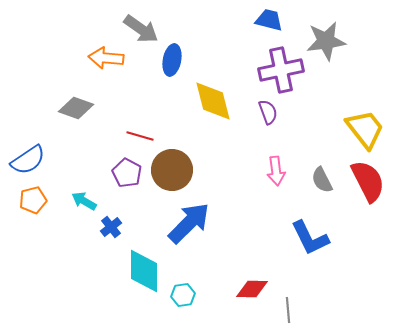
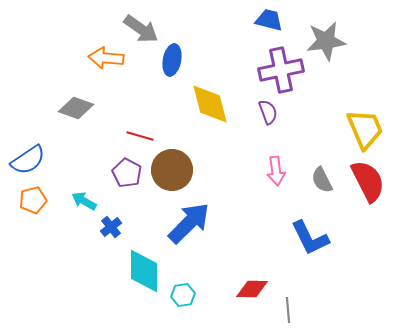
yellow diamond: moved 3 px left, 3 px down
yellow trapezoid: rotated 15 degrees clockwise
